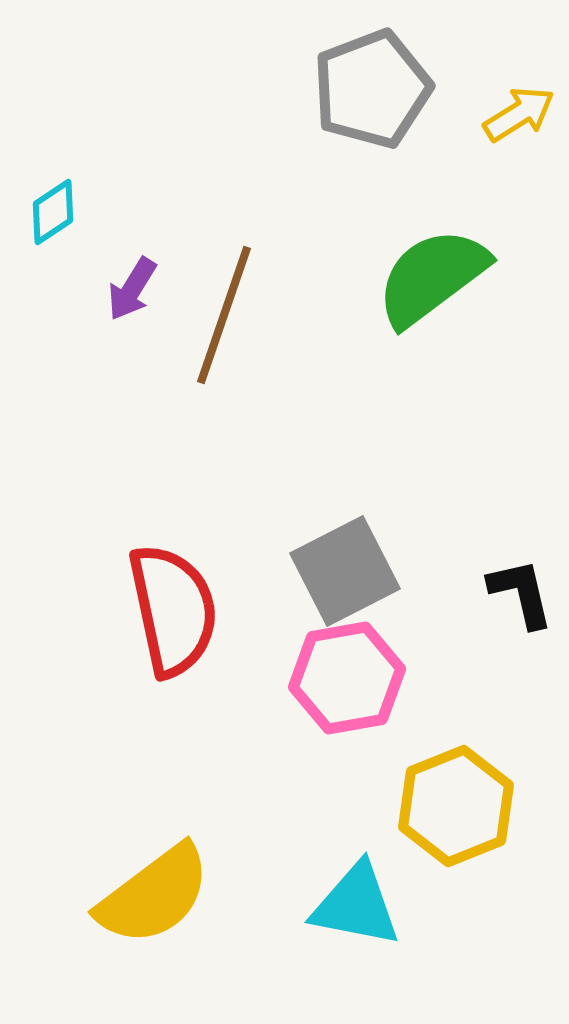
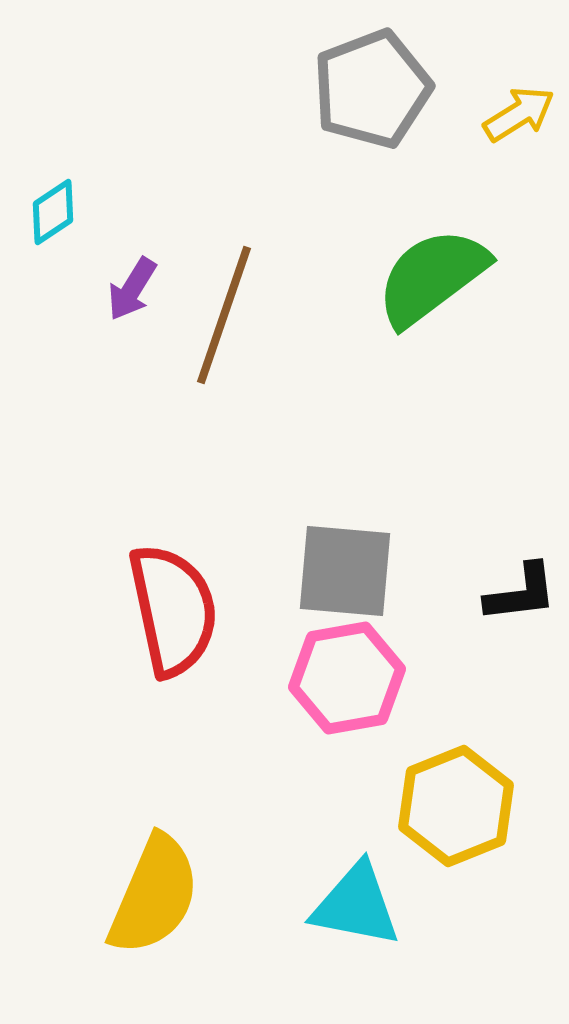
gray square: rotated 32 degrees clockwise
black L-shape: rotated 96 degrees clockwise
yellow semicircle: rotated 30 degrees counterclockwise
